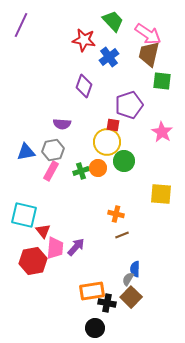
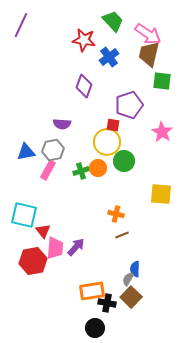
pink rectangle: moved 3 px left, 1 px up
